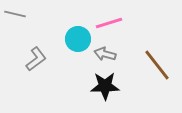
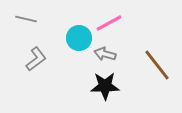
gray line: moved 11 px right, 5 px down
pink line: rotated 12 degrees counterclockwise
cyan circle: moved 1 px right, 1 px up
